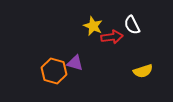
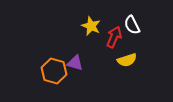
yellow star: moved 2 px left
red arrow: moved 2 px right; rotated 60 degrees counterclockwise
yellow semicircle: moved 16 px left, 11 px up
